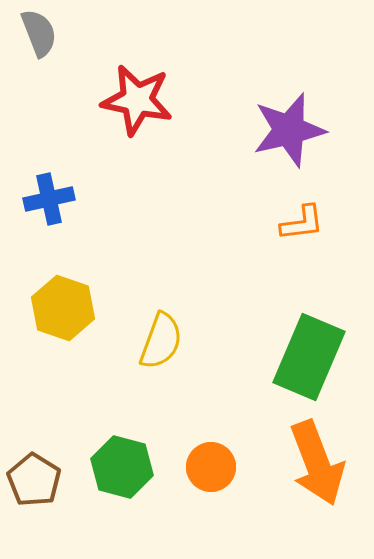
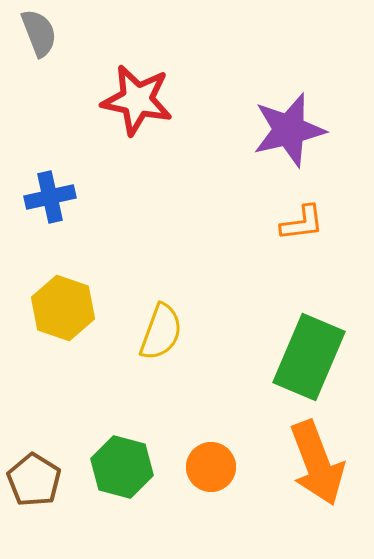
blue cross: moved 1 px right, 2 px up
yellow semicircle: moved 9 px up
